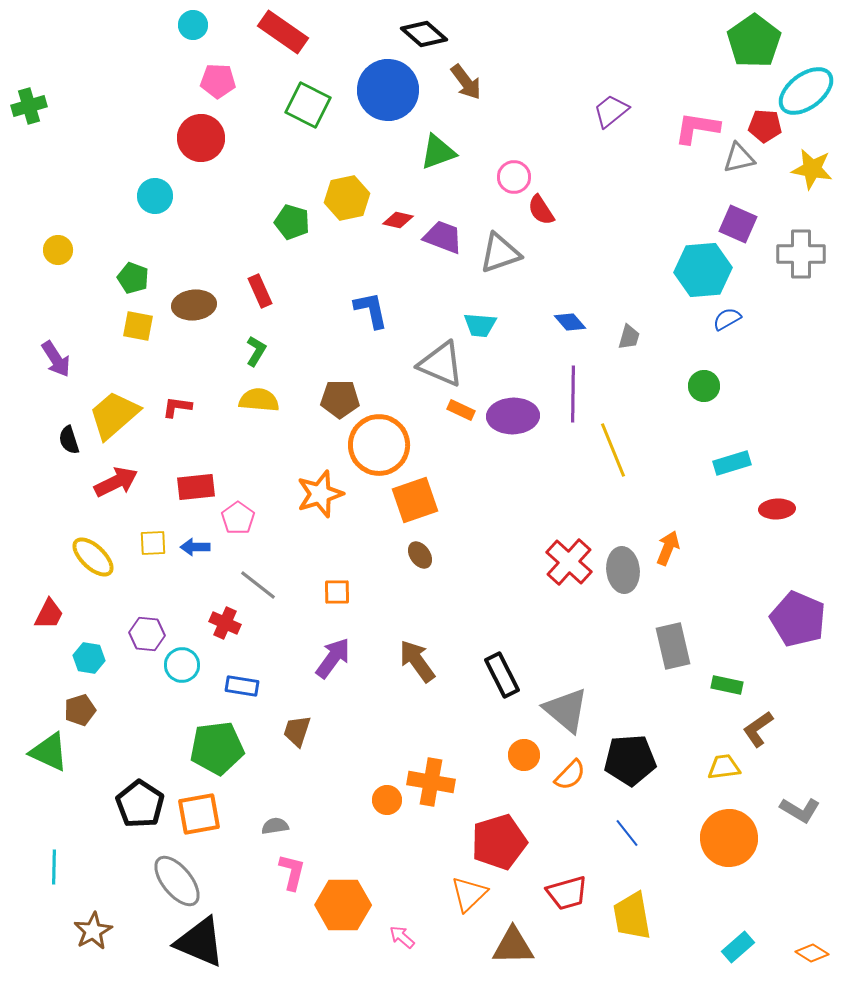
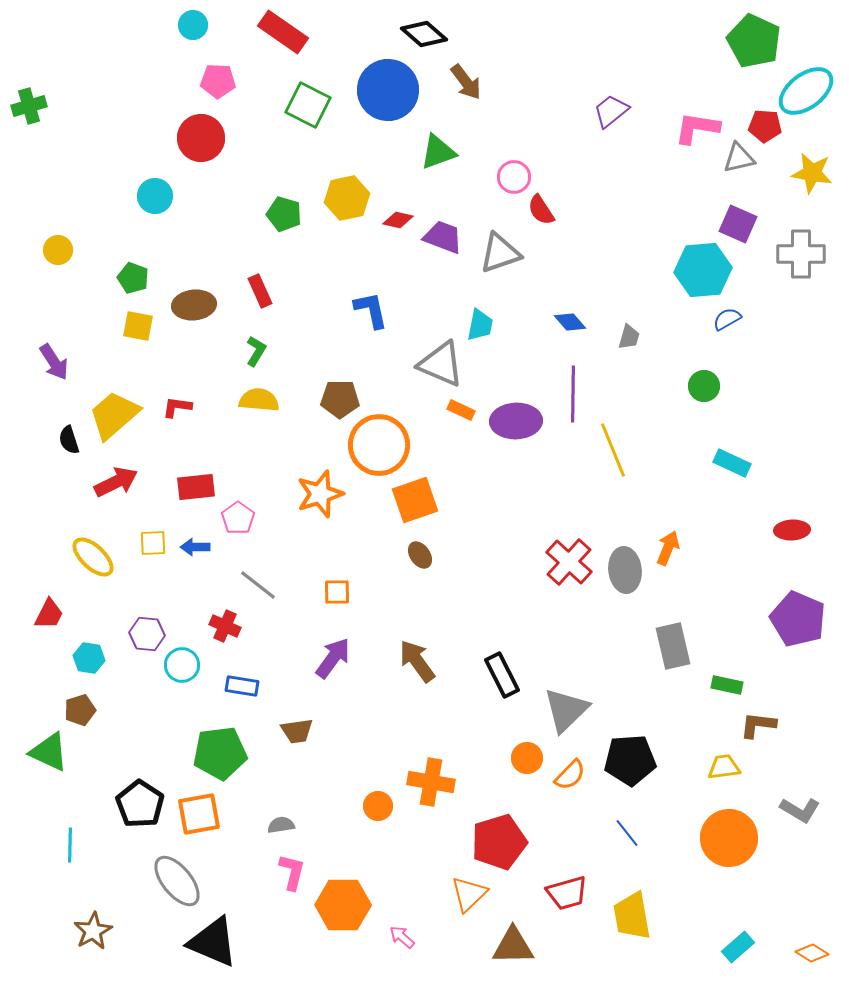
green pentagon at (754, 41): rotated 12 degrees counterclockwise
yellow star at (812, 169): moved 4 px down
green pentagon at (292, 222): moved 8 px left, 8 px up
cyan trapezoid at (480, 325): rotated 84 degrees counterclockwise
purple arrow at (56, 359): moved 2 px left, 3 px down
purple ellipse at (513, 416): moved 3 px right, 5 px down
cyan rectangle at (732, 463): rotated 42 degrees clockwise
red ellipse at (777, 509): moved 15 px right, 21 px down
gray ellipse at (623, 570): moved 2 px right
red cross at (225, 623): moved 3 px down
gray triangle at (566, 710): rotated 36 degrees clockwise
brown L-shape at (758, 729): moved 4 px up; rotated 42 degrees clockwise
brown trapezoid at (297, 731): rotated 116 degrees counterclockwise
green pentagon at (217, 748): moved 3 px right, 5 px down
orange circle at (524, 755): moved 3 px right, 3 px down
orange circle at (387, 800): moved 9 px left, 6 px down
gray semicircle at (275, 826): moved 6 px right, 1 px up
cyan line at (54, 867): moved 16 px right, 22 px up
black triangle at (200, 942): moved 13 px right
